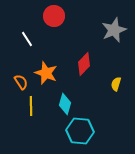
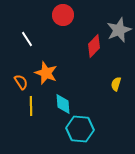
red circle: moved 9 px right, 1 px up
gray star: moved 5 px right
red diamond: moved 10 px right, 18 px up
cyan diamond: moved 2 px left; rotated 20 degrees counterclockwise
cyan hexagon: moved 2 px up
